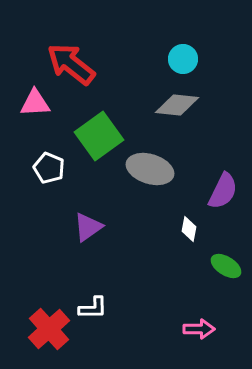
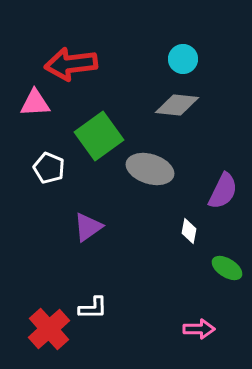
red arrow: rotated 45 degrees counterclockwise
white diamond: moved 2 px down
green ellipse: moved 1 px right, 2 px down
